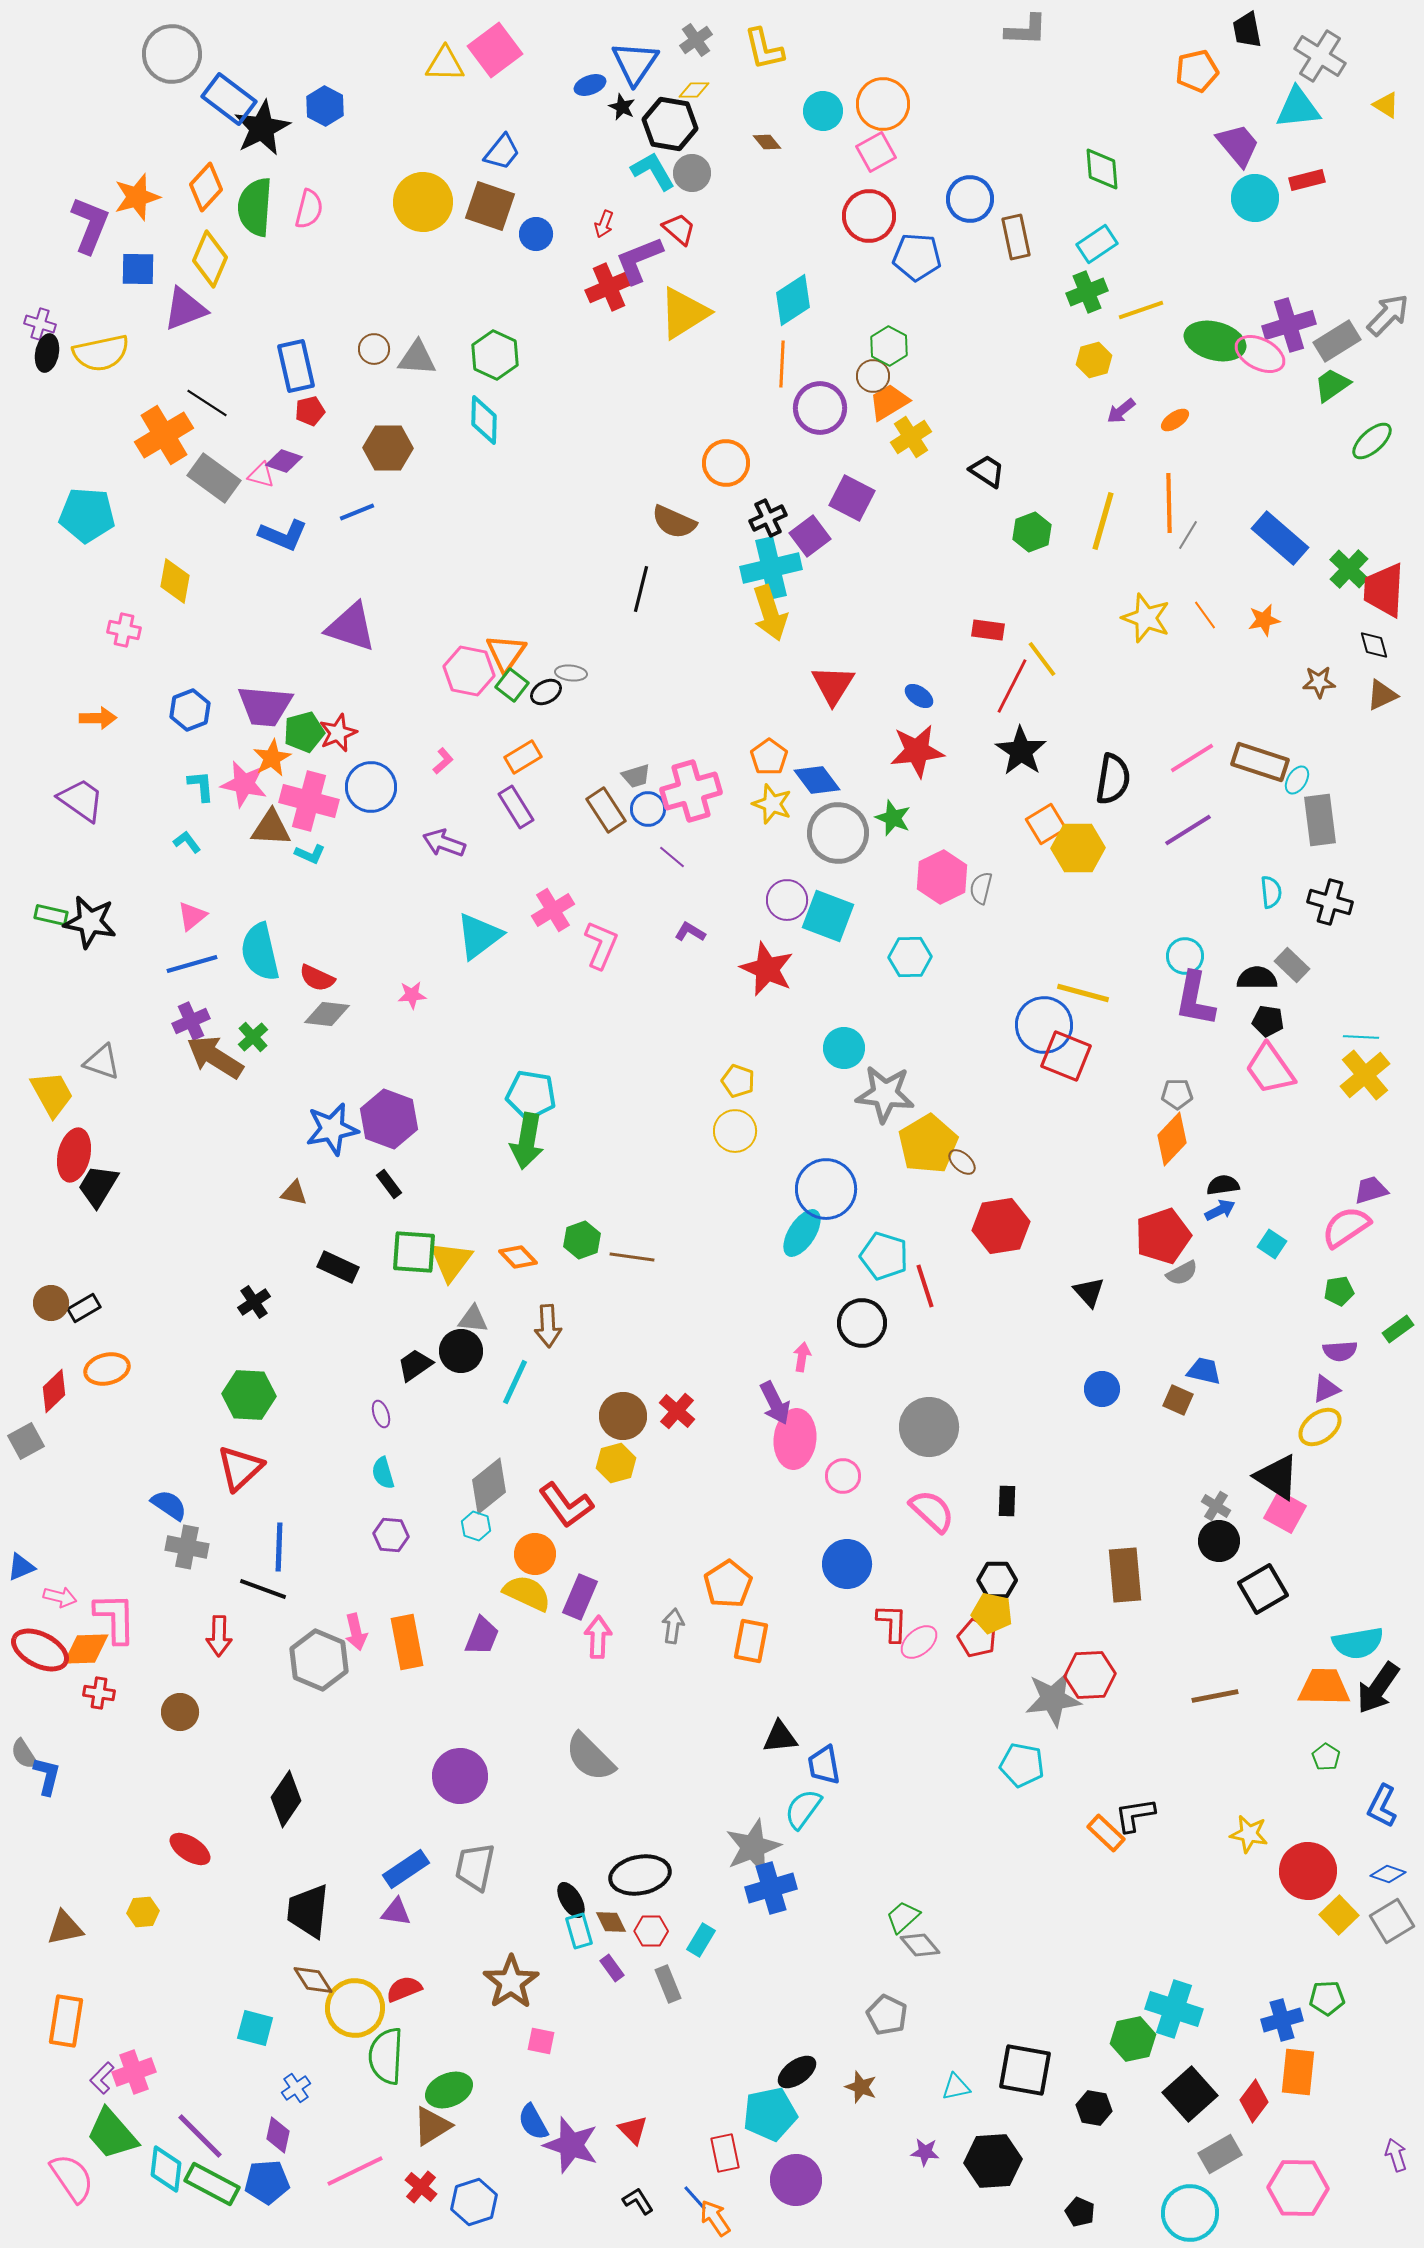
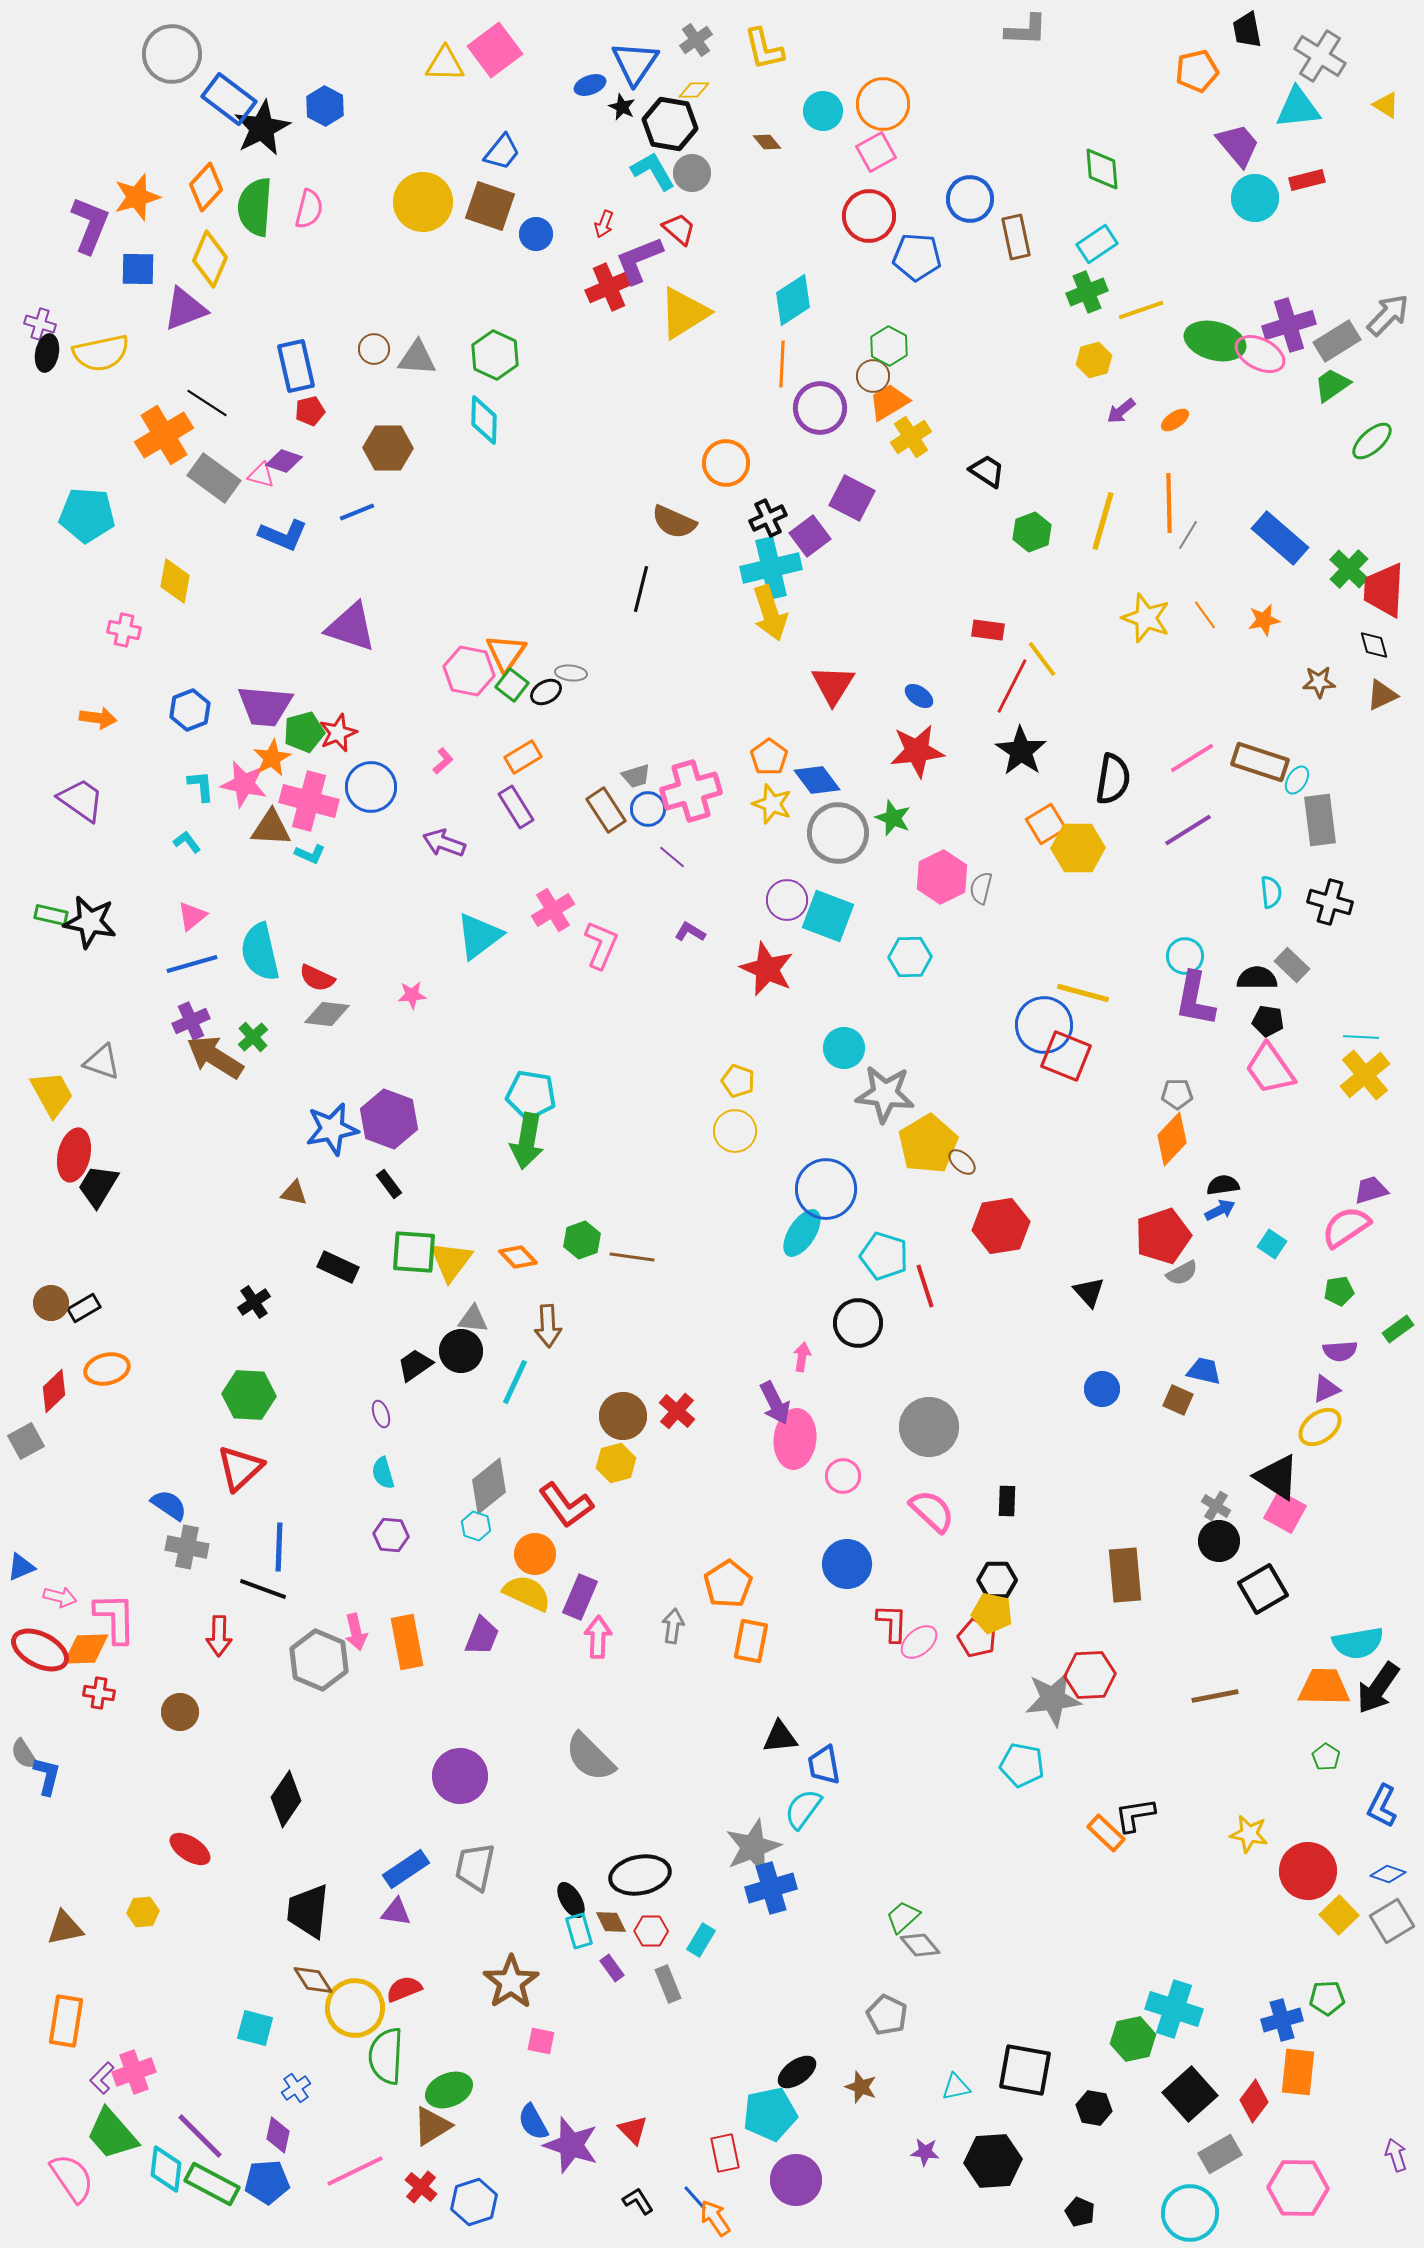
orange arrow at (98, 718): rotated 9 degrees clockwise
black circle at (862, 1323): moved 4 px left
